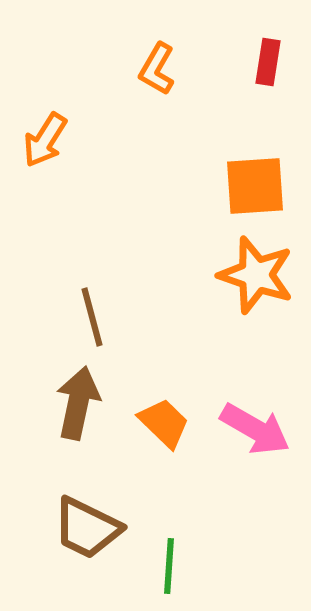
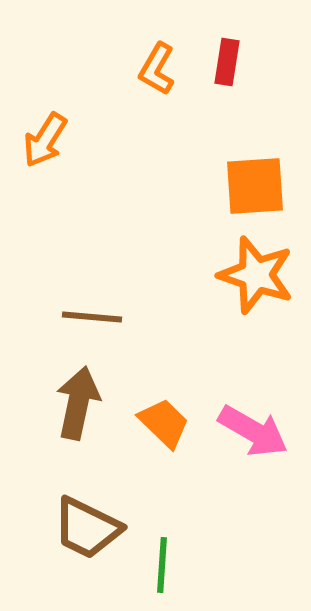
red rectangle: moved 41 px left
brown line: rotated 70 degrees counterclockwise
pink arrow: moved 2 px left, 2 px down
green line: moved 7 px left, 1 px up
